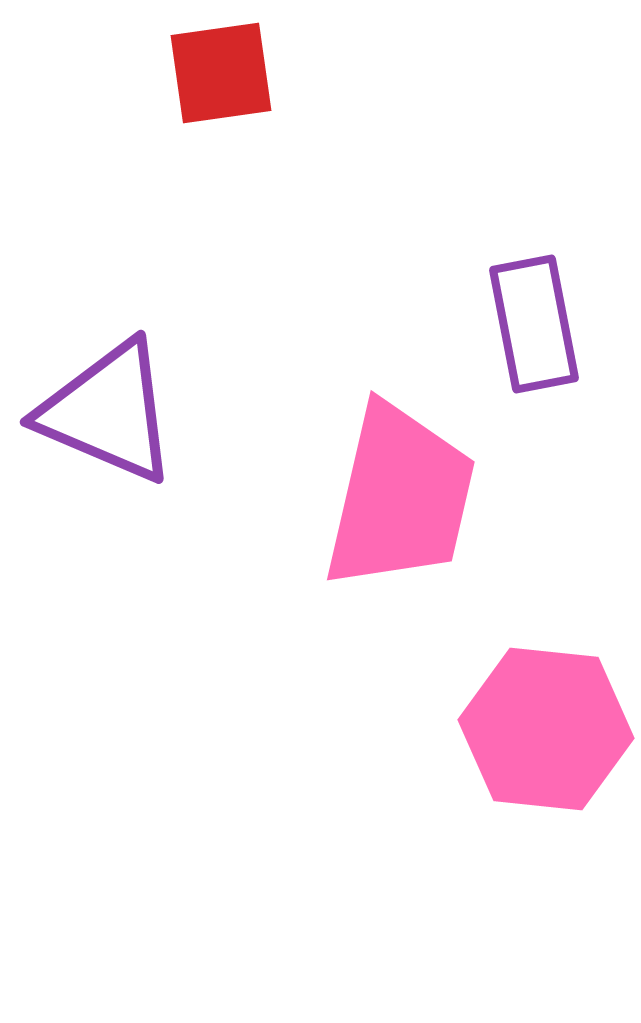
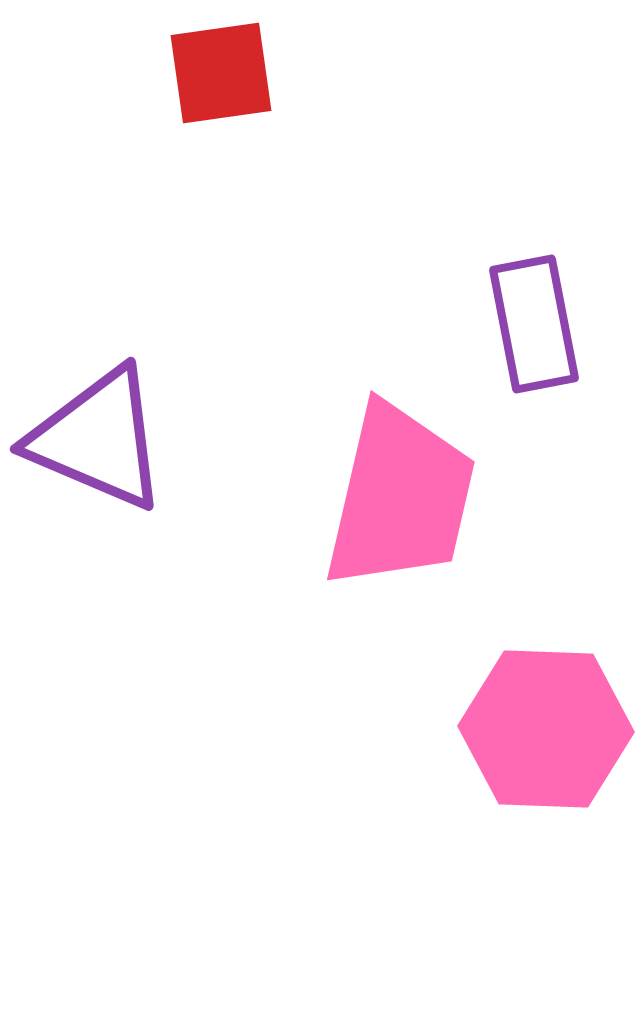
purple triangle: moved 10 px left, 27 px down
pink hexagon: rotated 4 degrees counterclockwise
